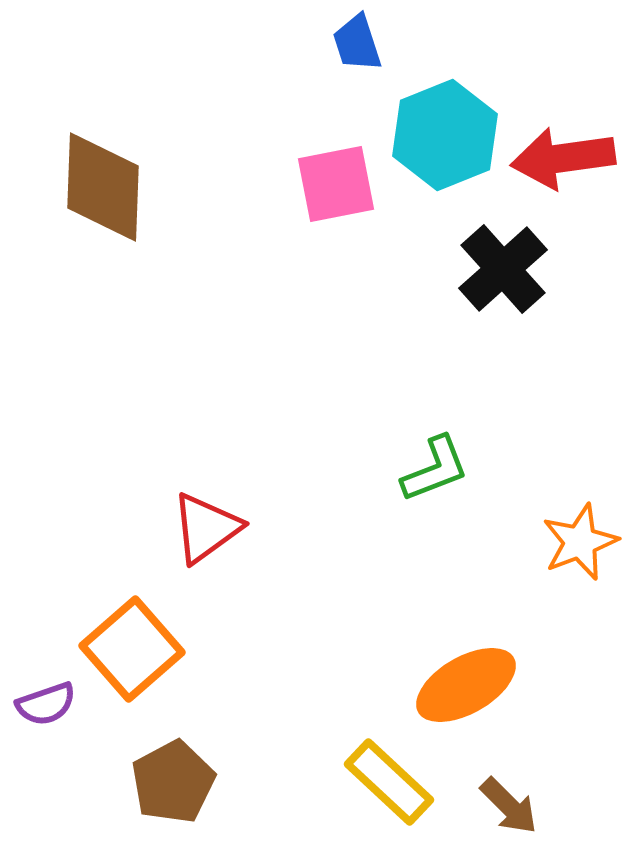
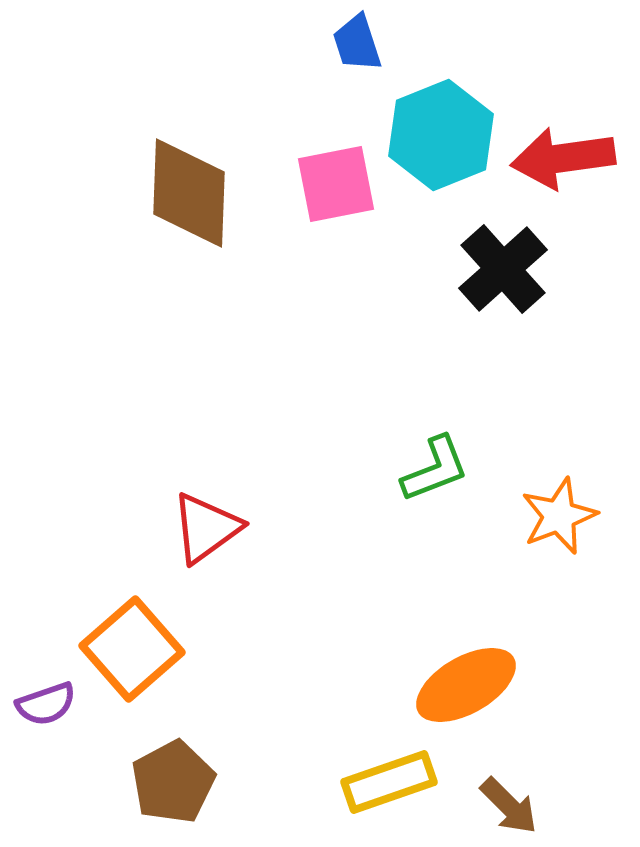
cyan hexagon: moved 4 px left
brown diamond: moved 86 px right, 6 px down
orange star: moved 21 px left, 26 px up
yellow rectangle: rotated 62 degrees counterclockwise
